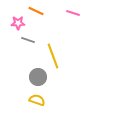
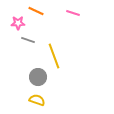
yellow line: moved 1 px right
